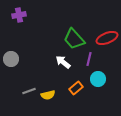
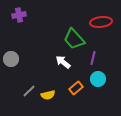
red ellipse: moved 6 px left, 16 px up; rotated 15 degrees clockwise
purple line: moved 4 px right, 1 px up
gray line: rotated 24 degrees counterclockwise
